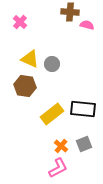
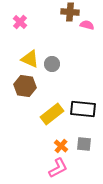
gray square: rotated 28 degrees clockwise
